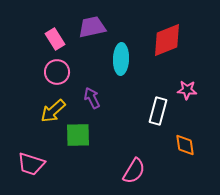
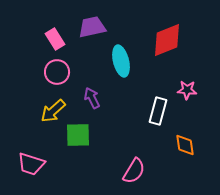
cyan ellipse: moved 2 px down; rotated 16 degrees counterclockwise
